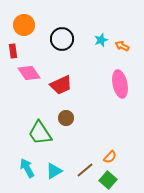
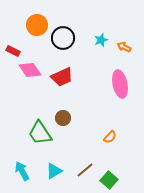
orange circle: moved 13 px right
black circle: moved 1 px right, 1 px up
orange arrow: moved 2 px right, 1 px down
red rectangle: rotated 56 degrees counterclockwise
pink diamond: moved 1 px right, 3 px up
red trapezoid: moved 1 px right, 8 px up
brown circle: moved 3 px left
orange semicircle: moved 20 px up
cyan arrow: moved 5 px left, 3 px down
green square: moved 1 px right
